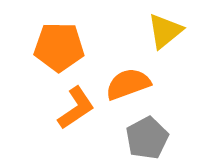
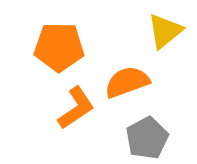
orange semicircle: moved 1 px left, 2 px up
